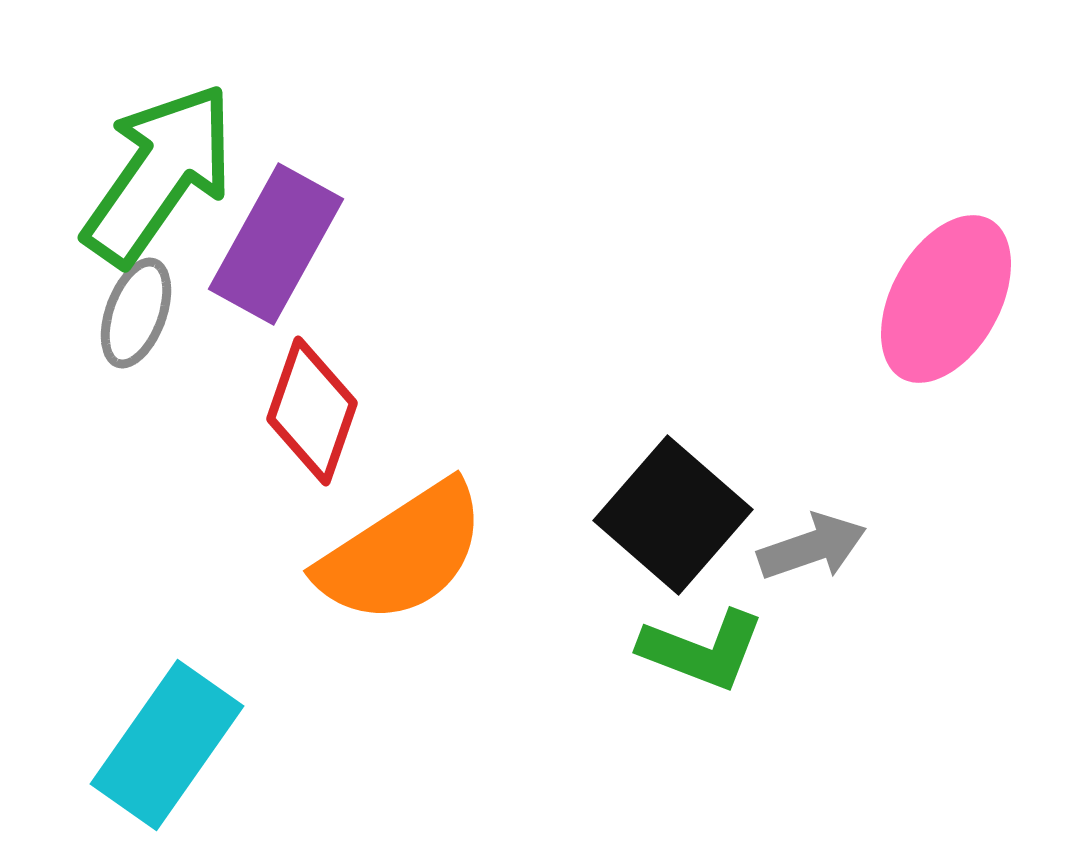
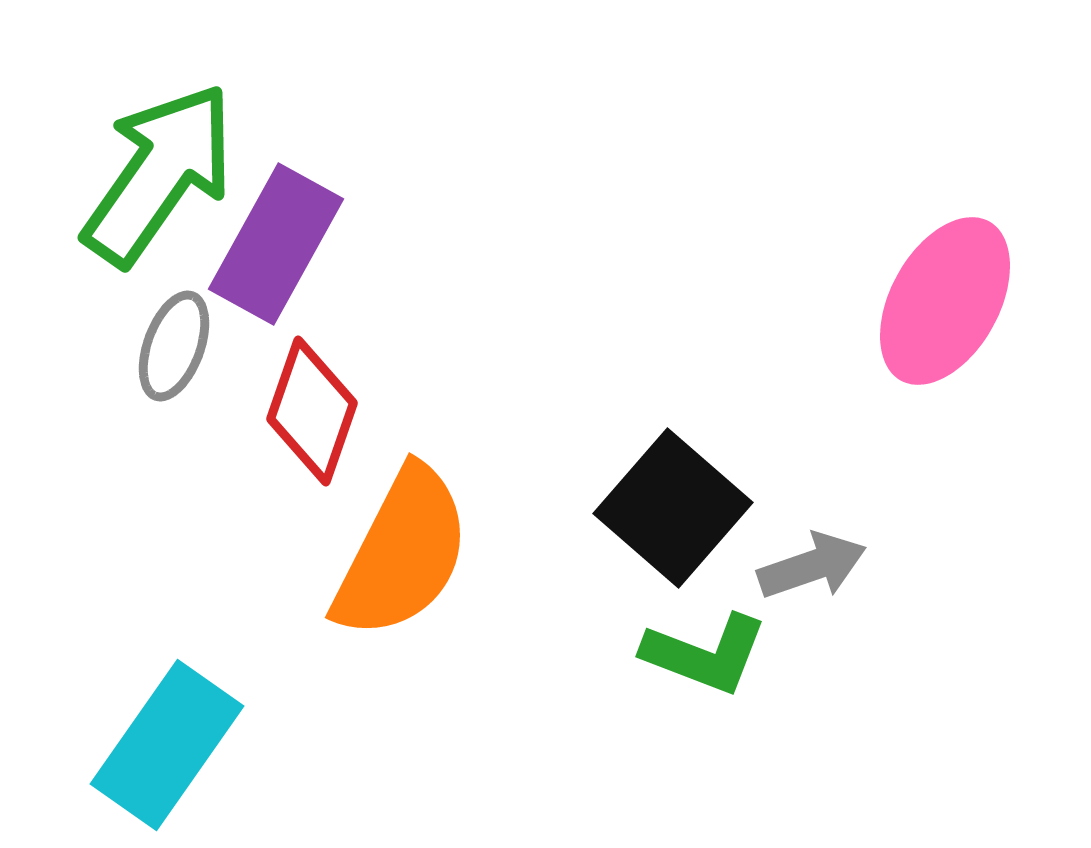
pink ellipse: moved 1 px left, 2 px down
gray ellipse: moved 38 px right, 33 px down
black square: moved 7 px up
gray arrow: moved 19 px down
orange semicircle: rotated 30 degrees counterclockwise
green L-shape: moved 3 px right, 4 px down
